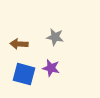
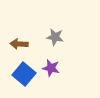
blue square: rotated 25 degrees clockwise
